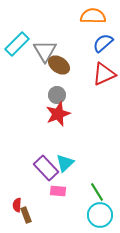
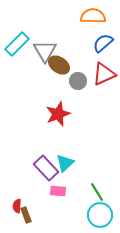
gray circle: moved 21 px right, 14 px up
red semicircle: moved 1 px down
